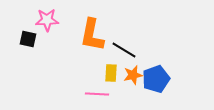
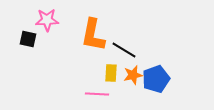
orange L-shape: moved 1 px right
